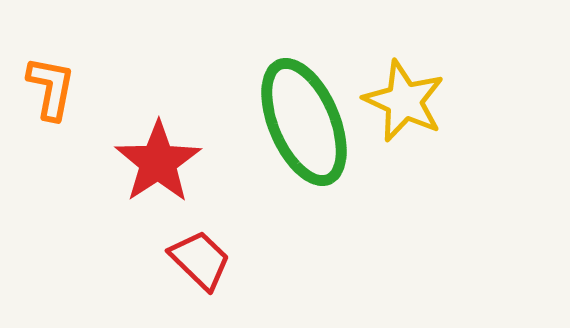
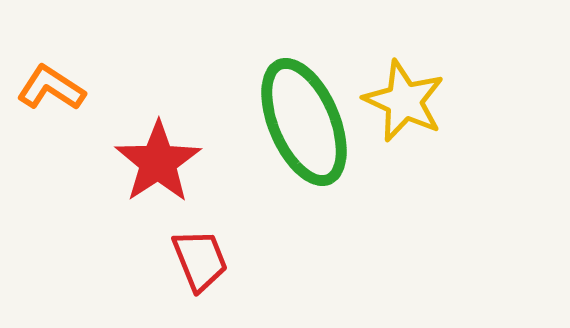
orange L-shape: rotated 68 degrees counterclockwise
red trapezoid: rotated 24 degrees clockwise
